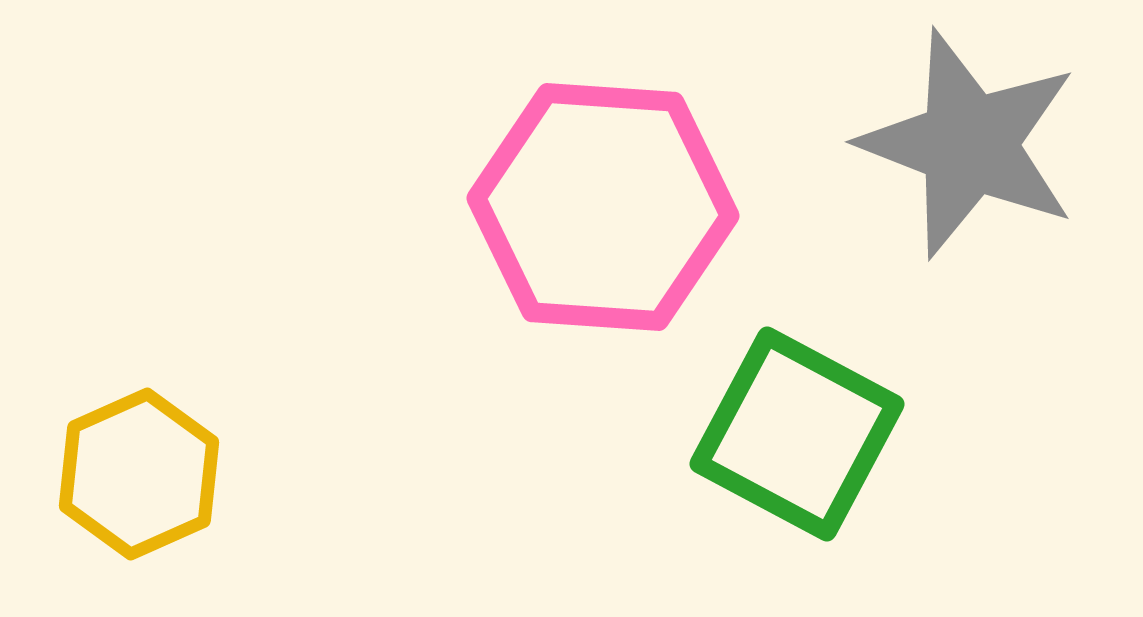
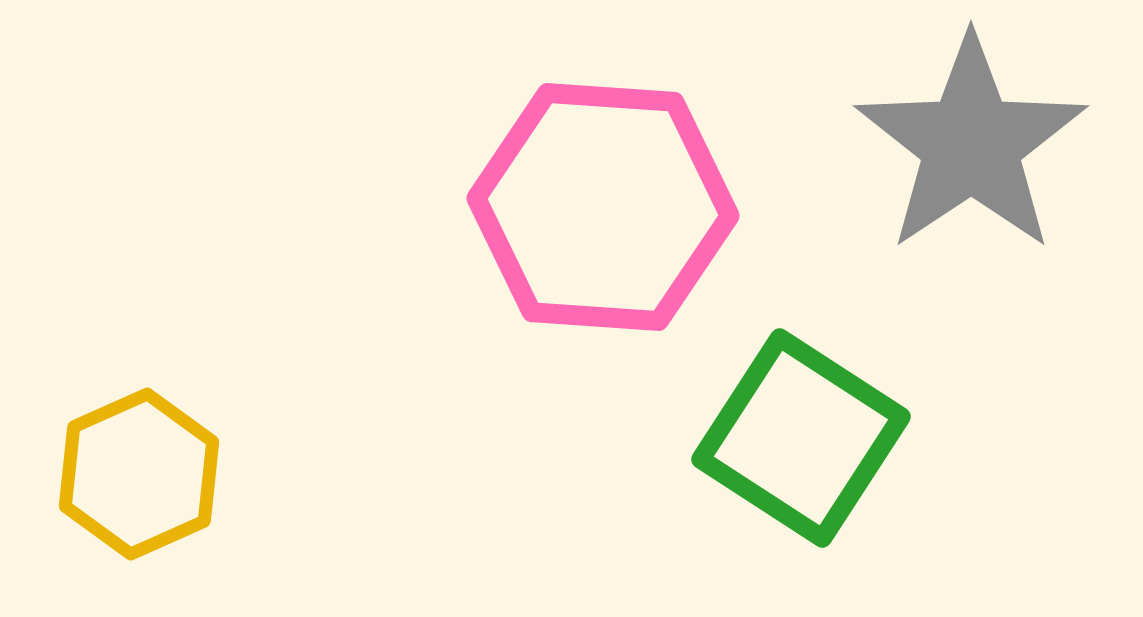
gray star: moved 2 px right; rotated 17 degrees clockwise
green square: moved 4 px right, 4 px down; rotated 5 degrees clockwise
